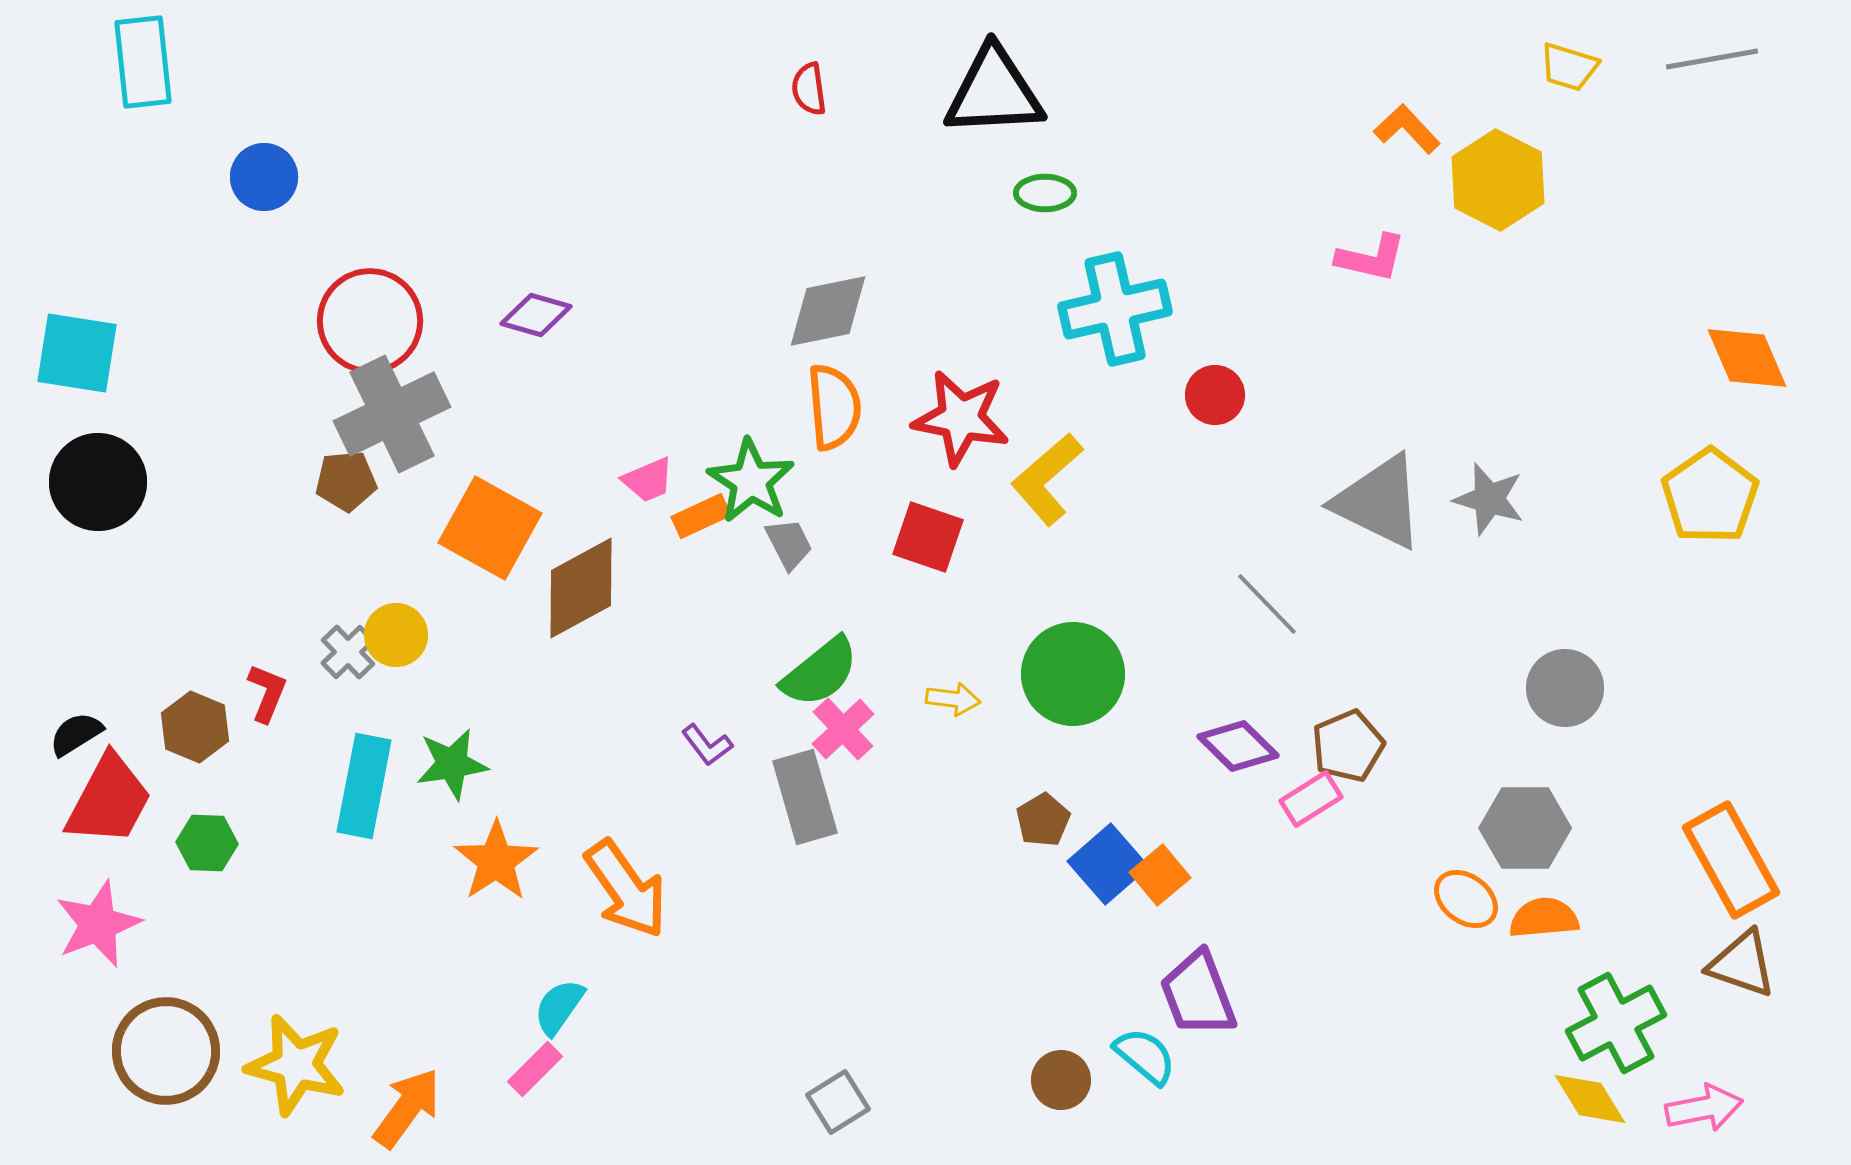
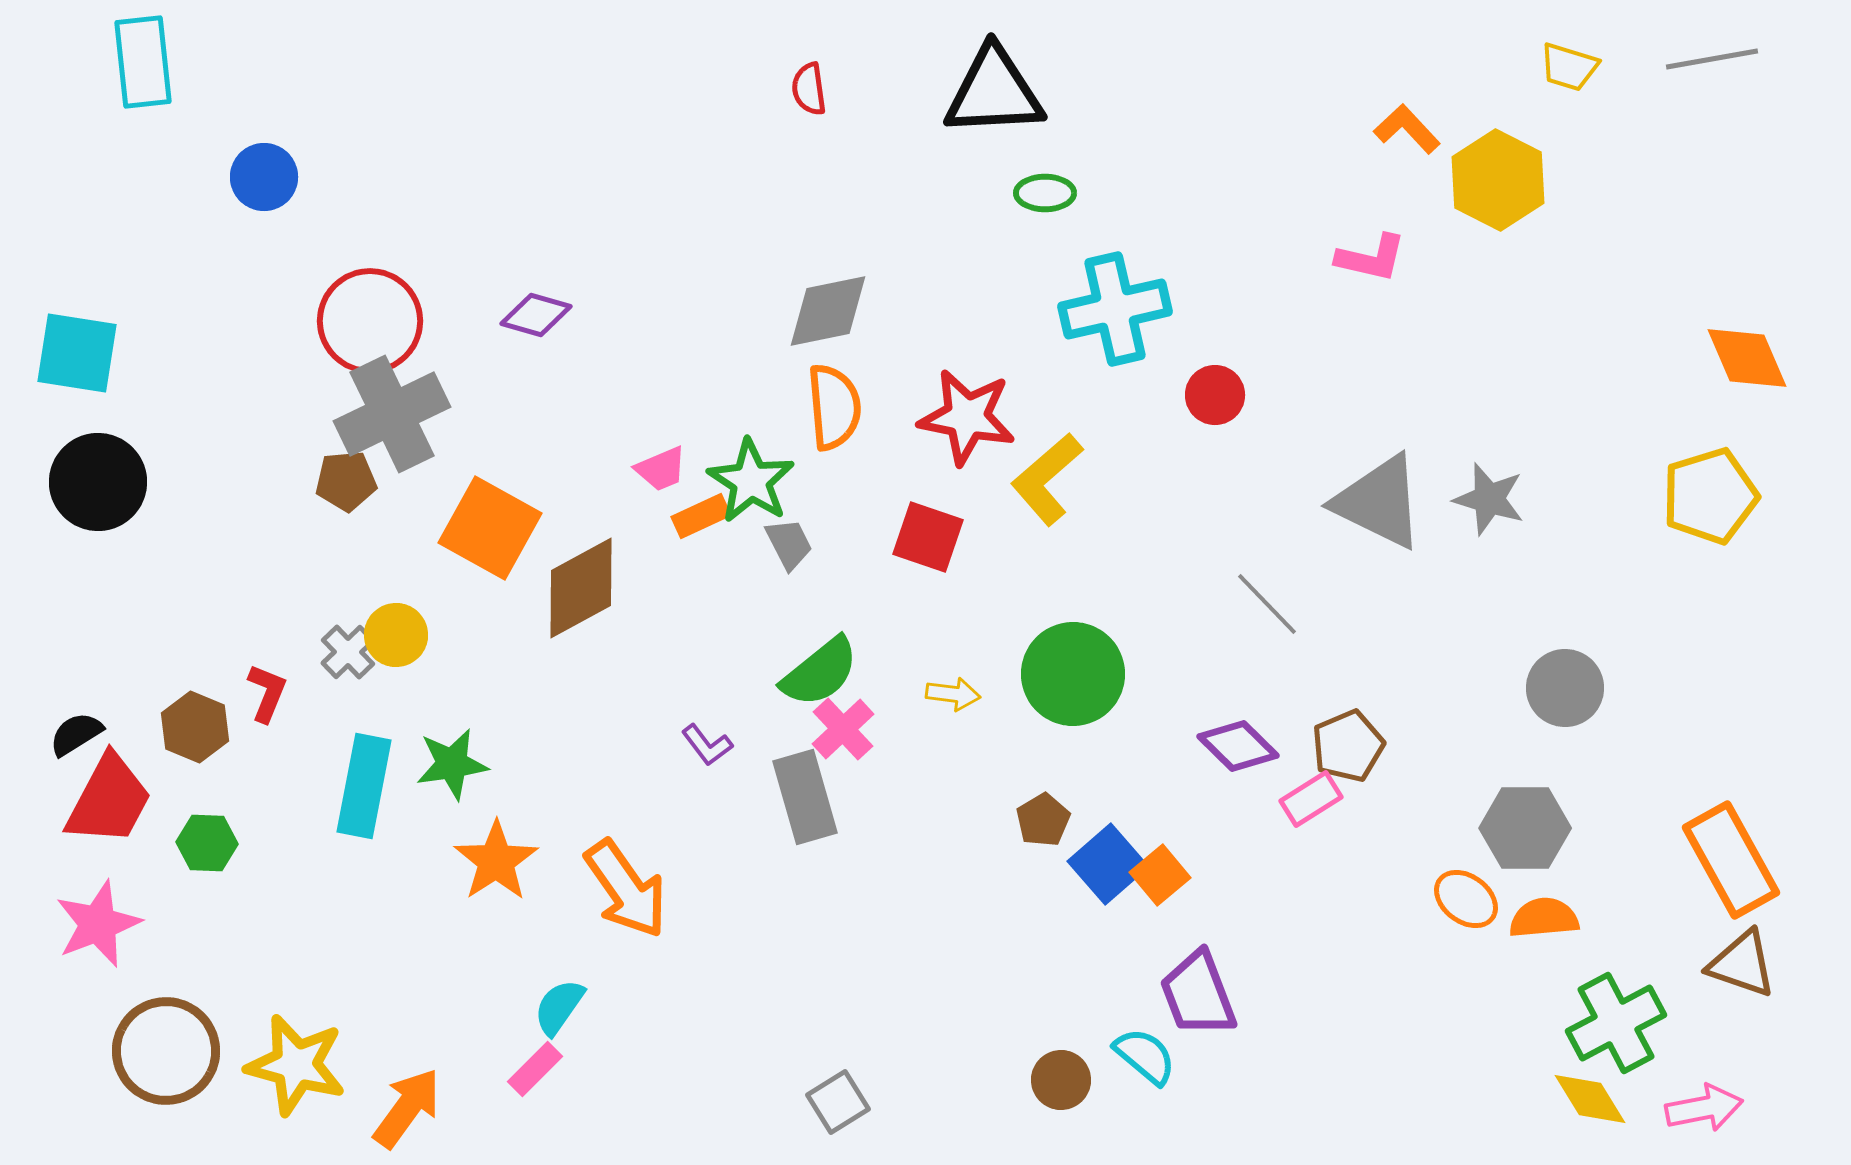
red star at (961, 418): moved 6 px right, 1 px up
pink trapezoid at (648, 480): moved 13 px right, 11 px up
yellow pentagon at (1710, 496): rotated 18 degrees clockwise
yellow arrow at (953, 699): moved 5 px up
